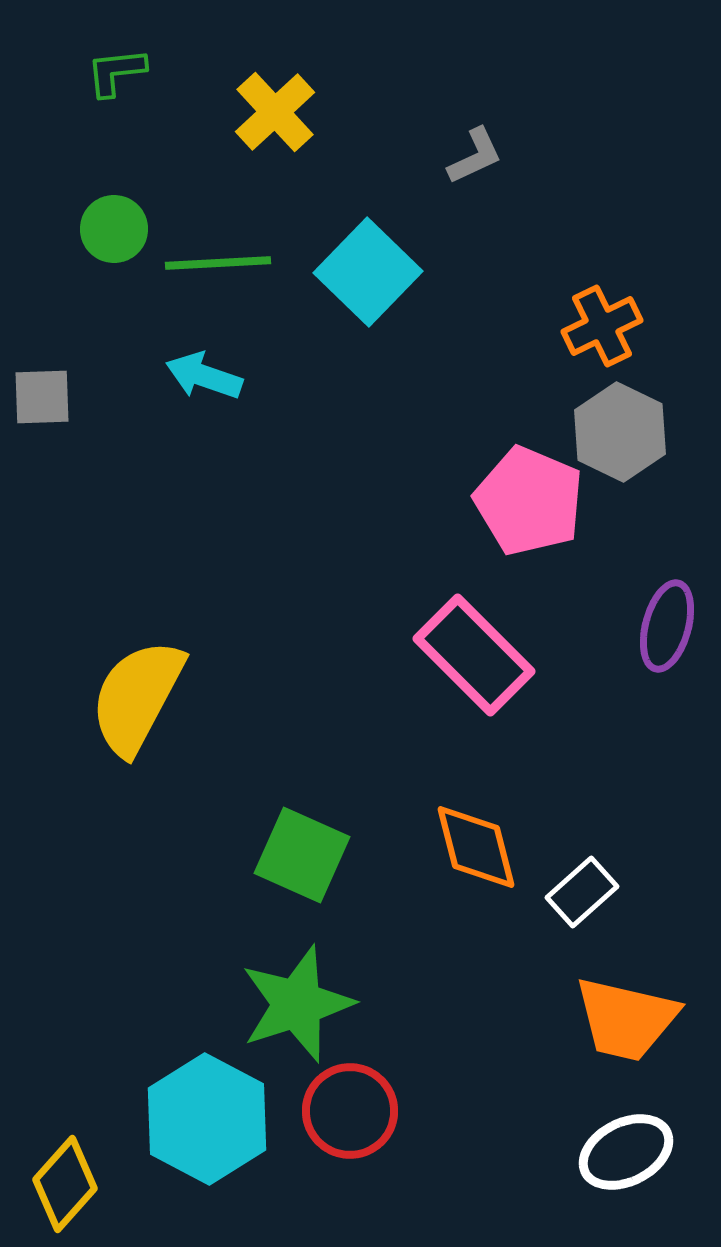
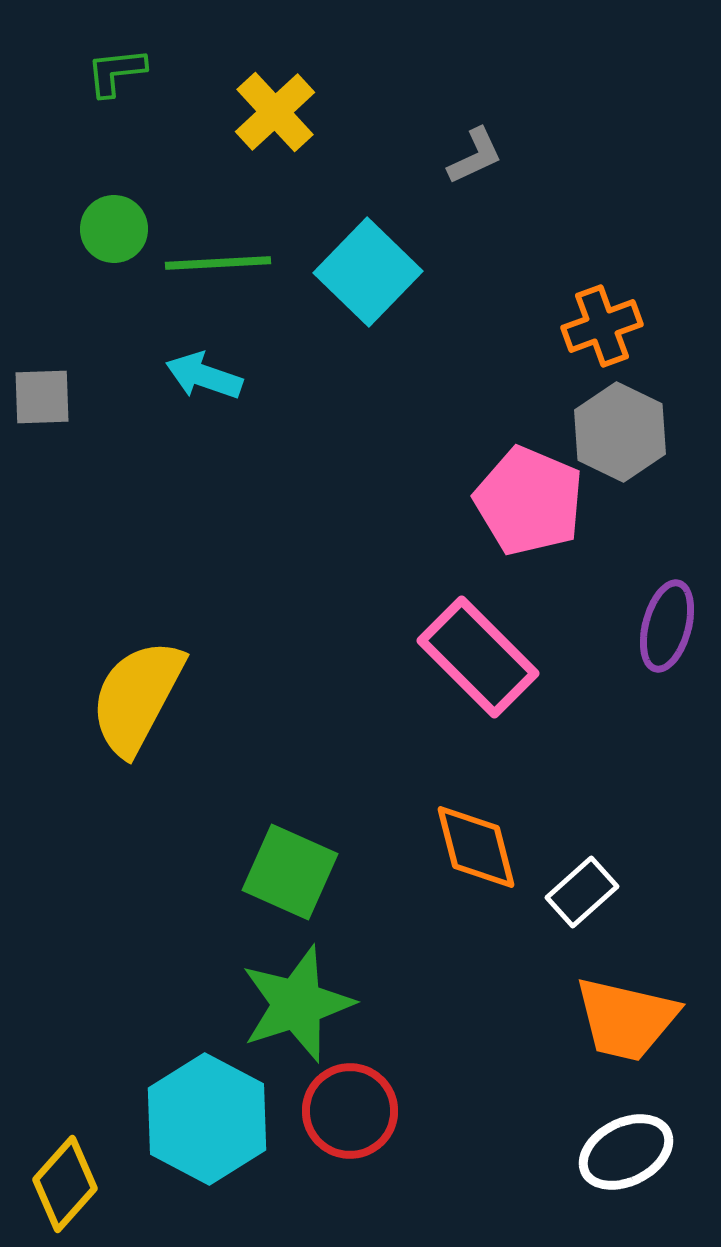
orange cross: rotated 6 degrees clockwise
pink rectangle: moved 4 px right, 2 px down
green square: moved 12 px left, 17 px down
